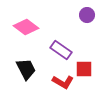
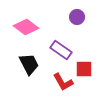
purple circle: moved 10 px left, 2 px down
black trapezoid: moved 3 px right, 5 px up
red L-shape: rotated 30 degrees clockwise
